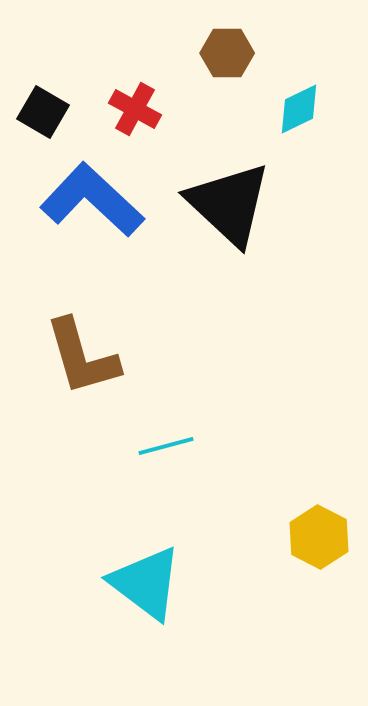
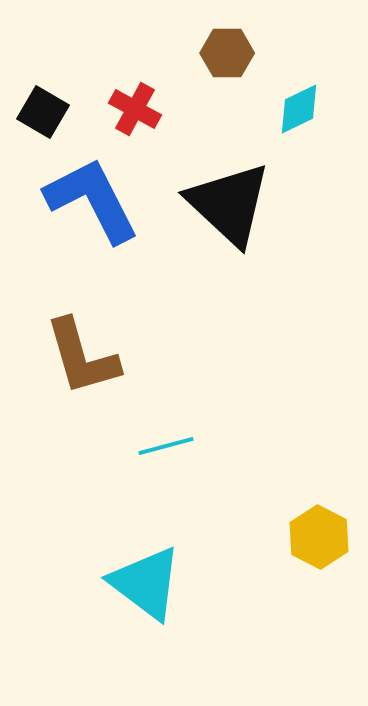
blue L-shape: rotated 20 degrees clockwise
